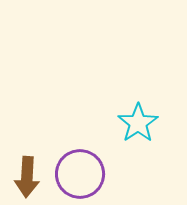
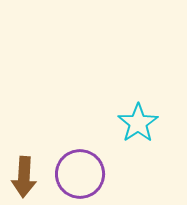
brown arrow: moved 3 px left
